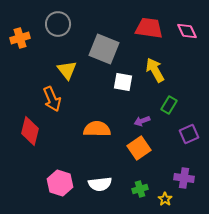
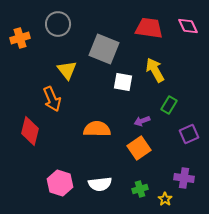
pink diamond: moved 1 px right, 5 px up
